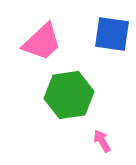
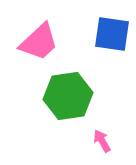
pink trapezoid: moved 3 px left
green hexagon: moved 1 px left, 1 px down
